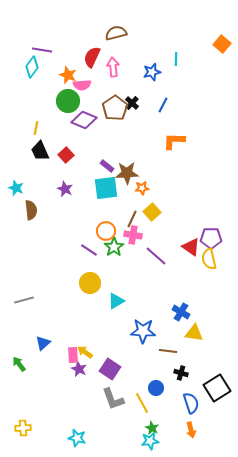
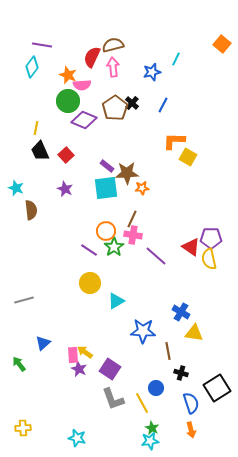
brown semicircle at (116, 33): moved 3 px left, 12 px down
purple line at (42, 50): moved 5 px up
cyan line at (176, 59): rotated 24 degrees clockwise
yellow square at (152, 212): moved 36 px right, 55 px up; rotated 18 degrees counterclockwise
brown line at (168, 351): rotated 72 degrees clockwise
